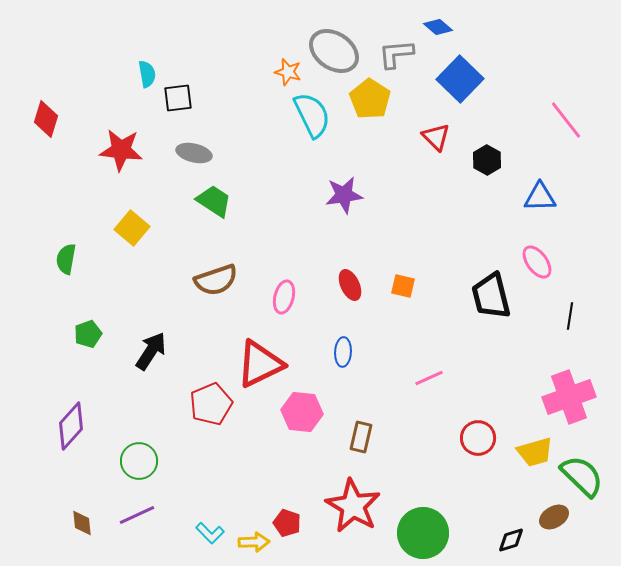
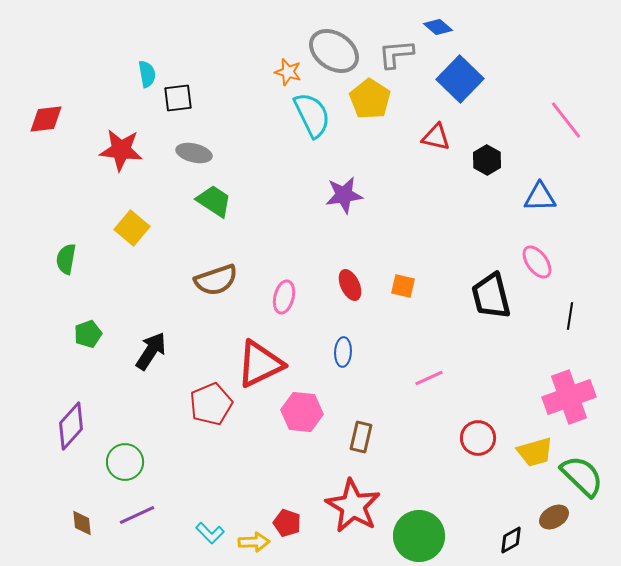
red diamond at (46, 119): rotated 66 degrees clockwise
red triangle at (436, 137): rotated 32 degrees counterclockwise
green circle at (139, 461): moved 14 px left, 1 px down
green circle at (423, 533): moved 4 px left, 3 px down
black diamond at (511, 540): rotated 12 degrees counterclockwise
